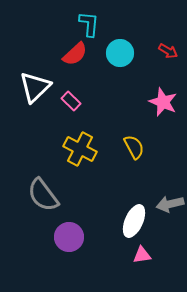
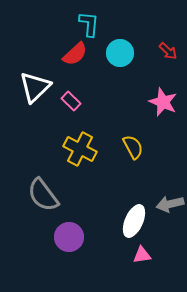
red arrow: rotated 12 degrees clockwise
yellow semicircle: moved 1 px left
